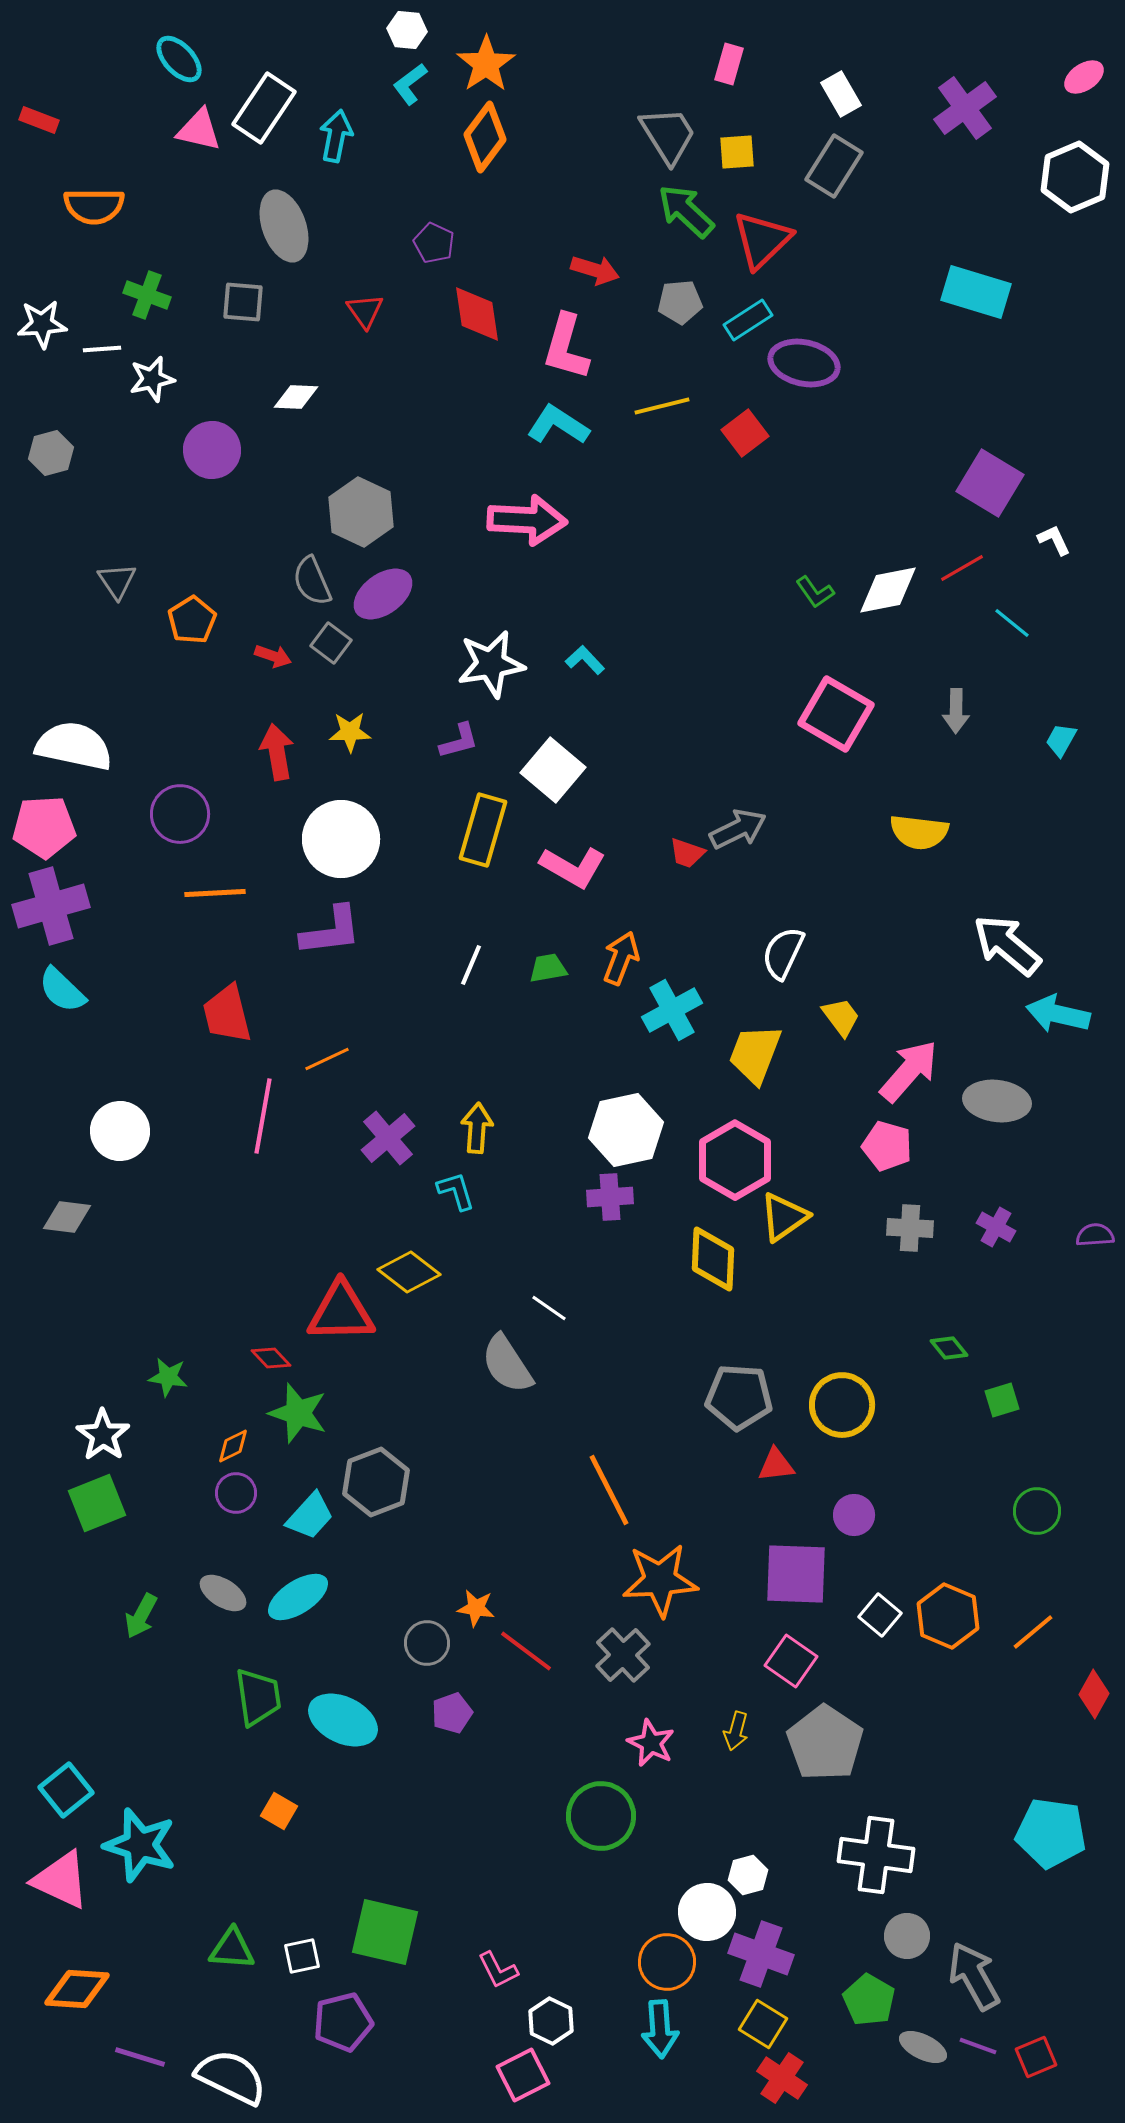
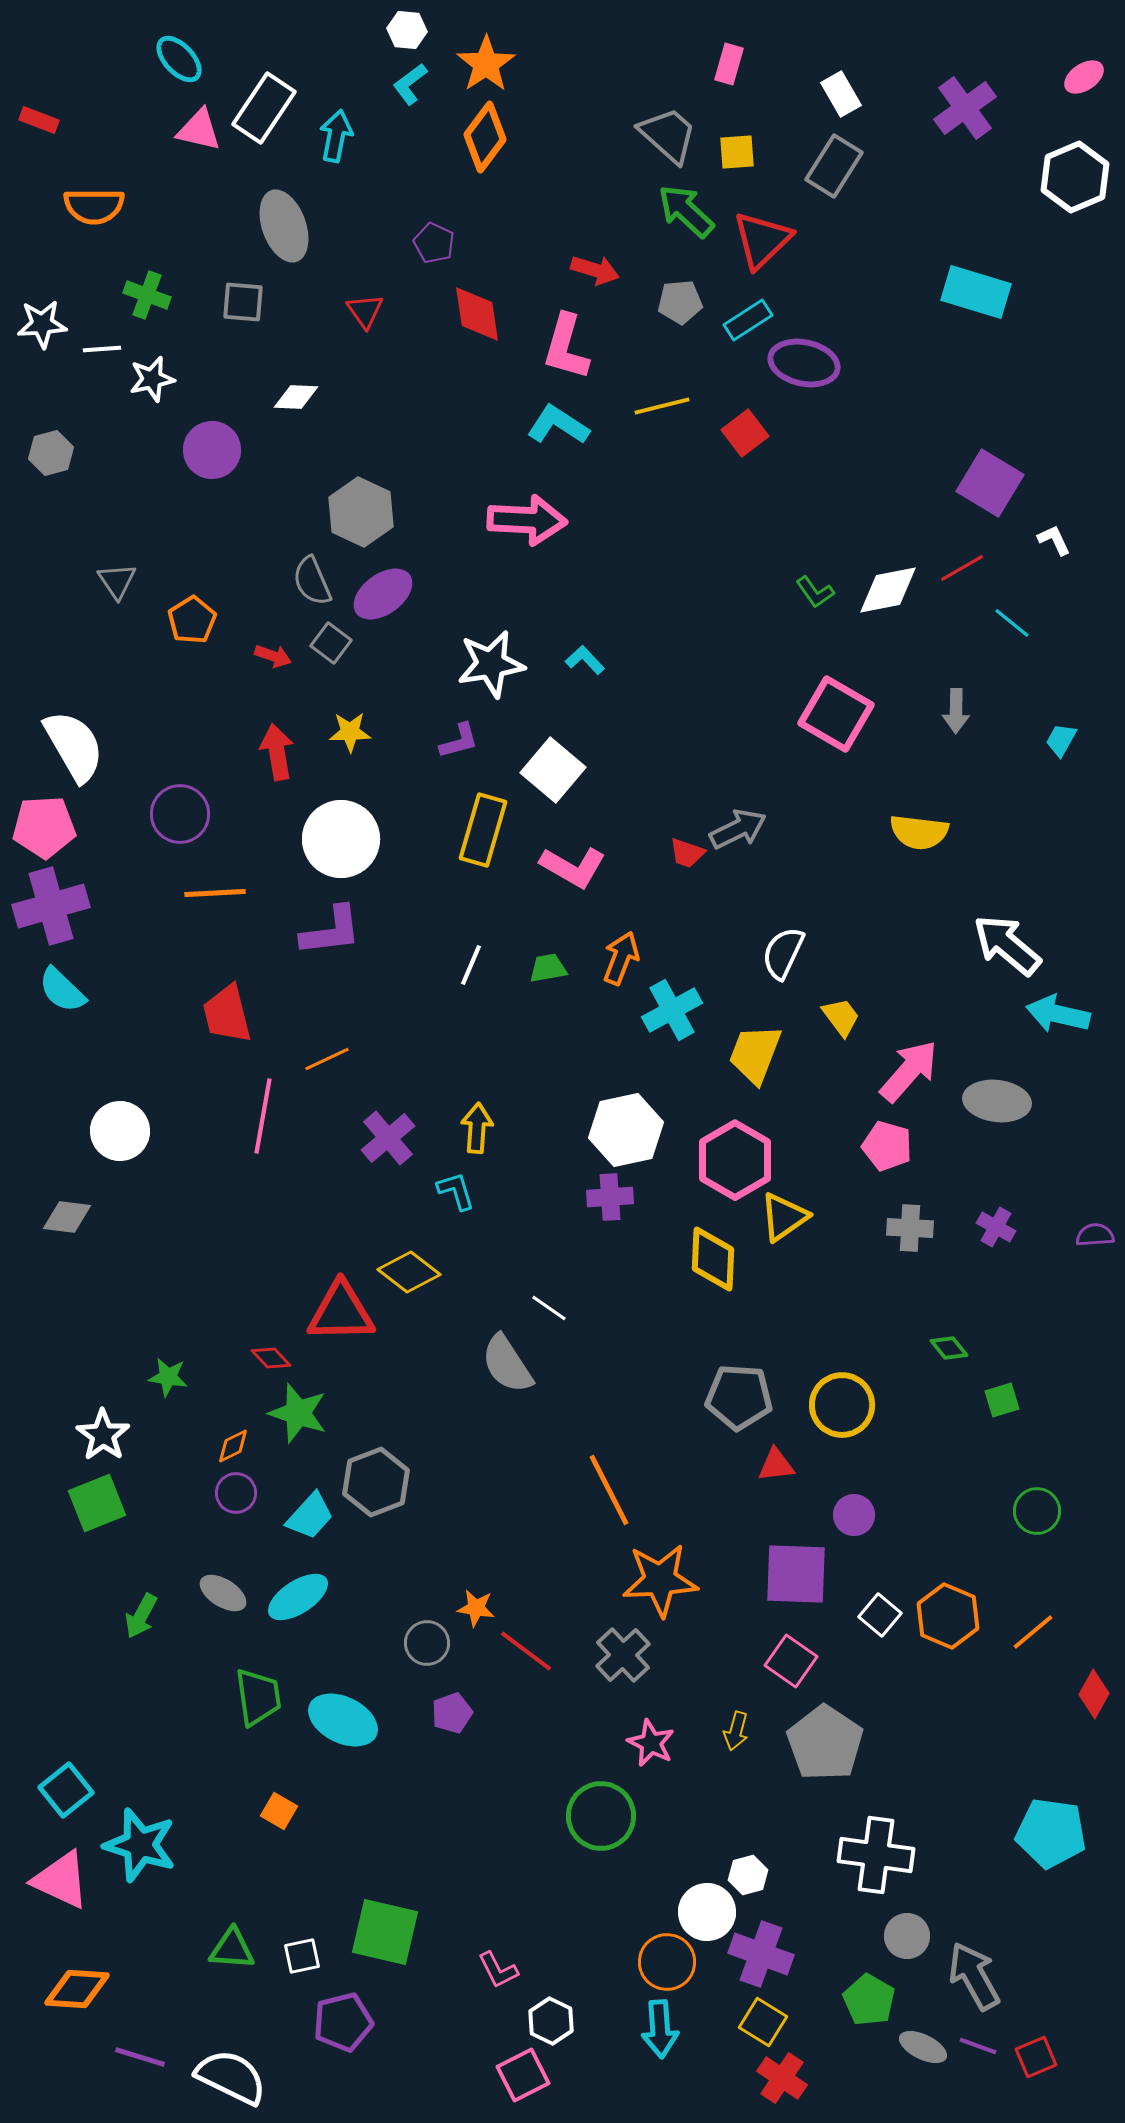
gray trapezoid at (668, 135): rotated 16 degrees counterclockwise
white semicircle at (74, 746): rotated 48 degrees clockwise
yellow square at (763, 2024): moved 2 px up
